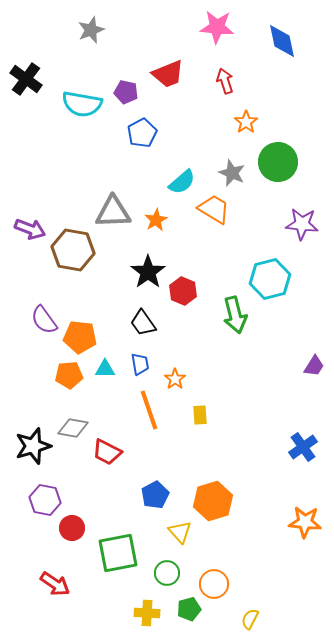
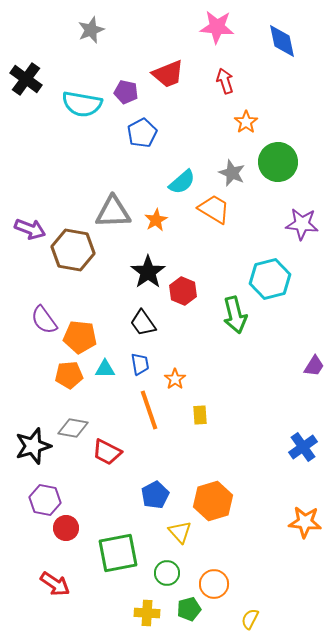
red circle at (72, 528): moved 6 px left
